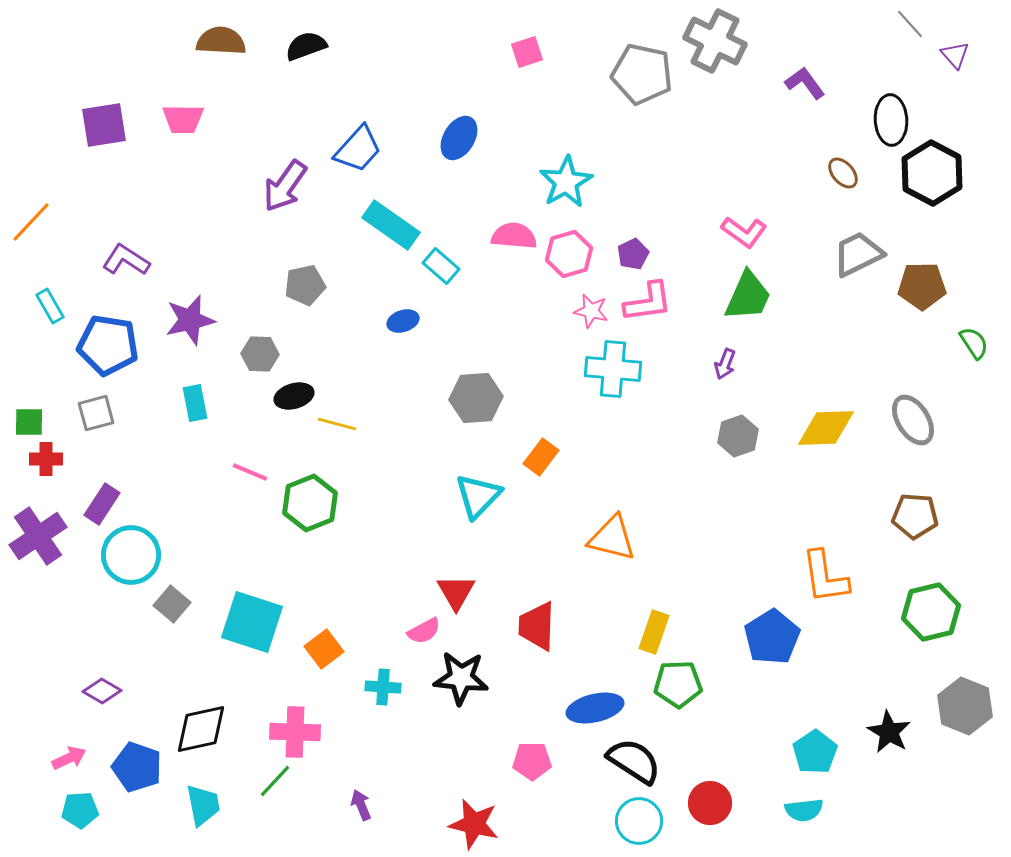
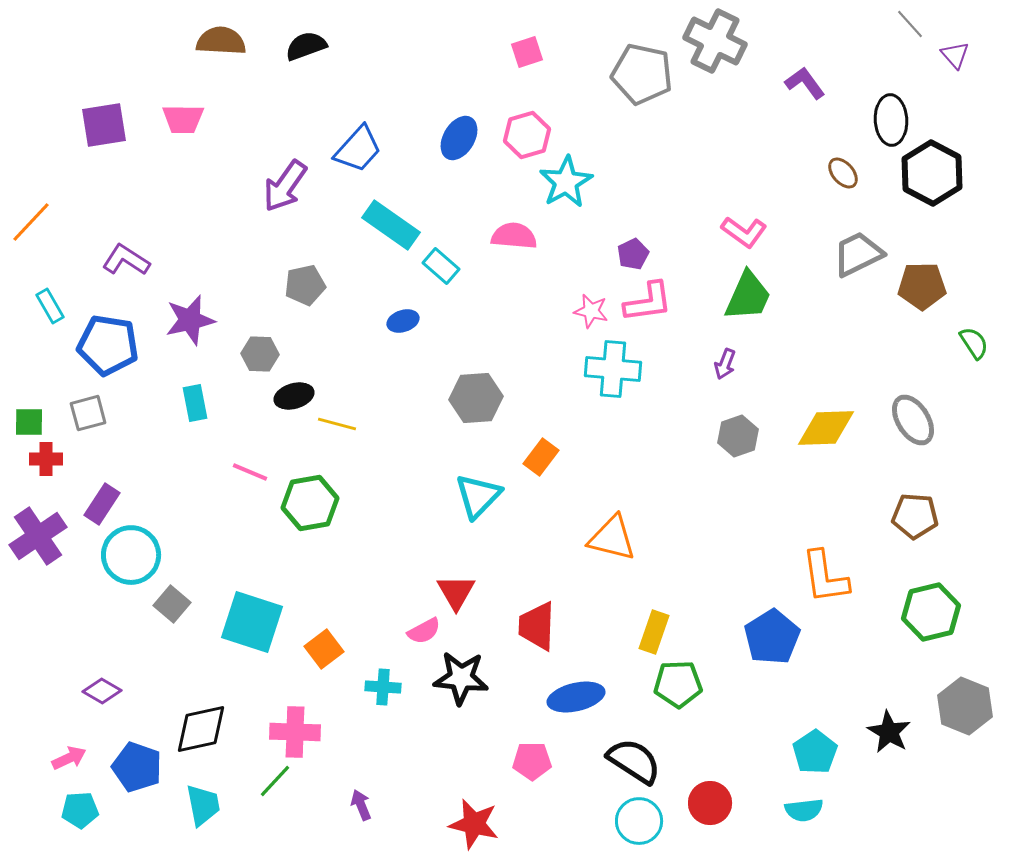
pink hexagon at (569, 254): moved 42 px left, 119 px up
gray square at (96, 413): moved 8 px left
green hexagon at (310, 503): rotated 12 degrees clockwise
blue ellipse at (595, 708): moved 19 px left, 11 px up
